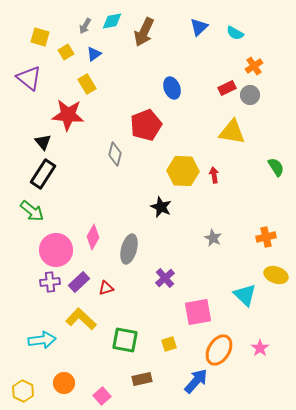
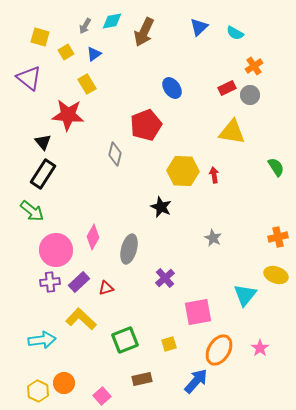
blue ellipse at (172, 88): rotated 15 degrees counterclockwise
orange cross at (266, 237): moved 12 px right
cyan triangle at (245, 295): rotated 25 degrees clockwise
green square at (125, 340): rotated 32 degrees counterclockwise
yellow hexagon at (23, 391): moved 15 px right
